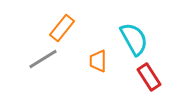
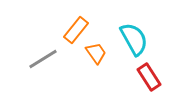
orange rectangle: moved 14 px right, 2 px down
orange trapezoid: moved 2 px left, 8 px up; rotated 145 degrees clockwise
